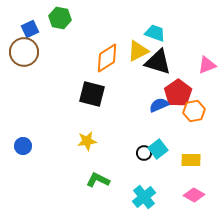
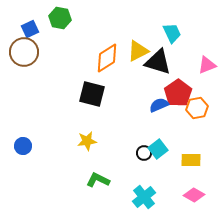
cyan trapezoid: moved 17 px right; rotated 45 degrees clockwise
orange hexagon: moved 3 px right, 3 px up
